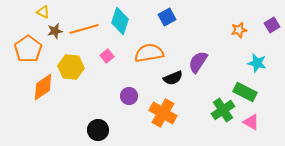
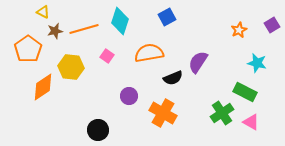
orange star: rotated 14 degrees counterclockwise
pink square: rotated 16 degrees counterclockwise
green cross: moved 1 px left, 3 px down
